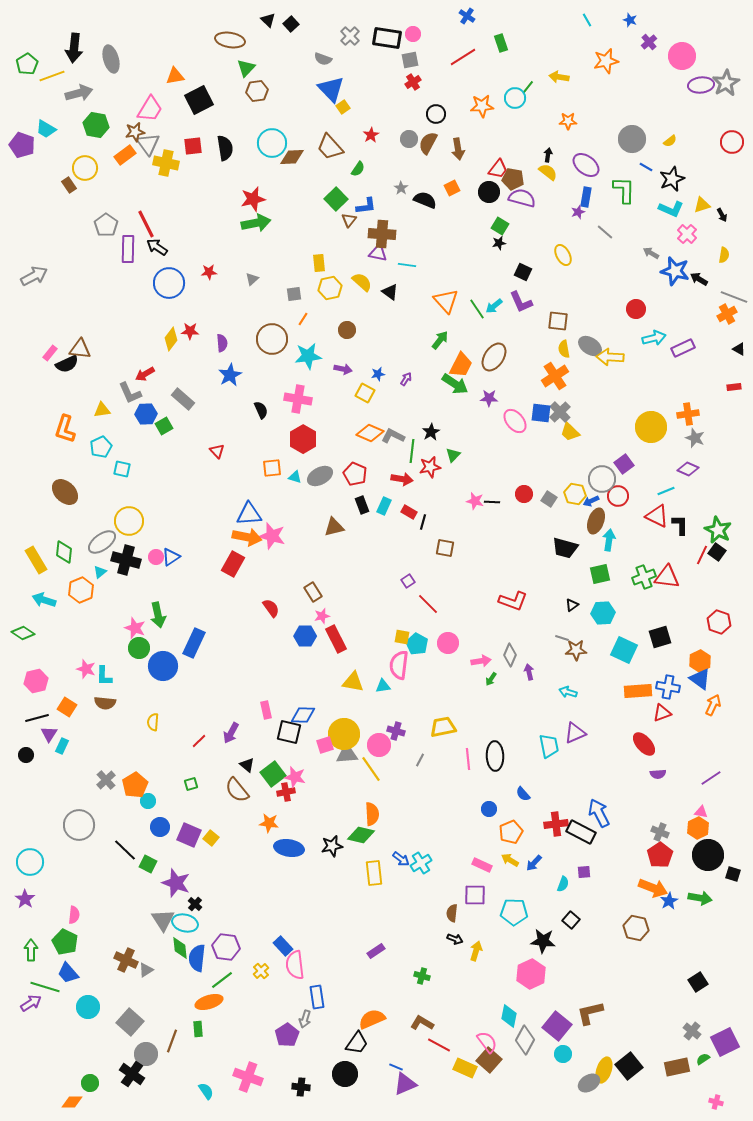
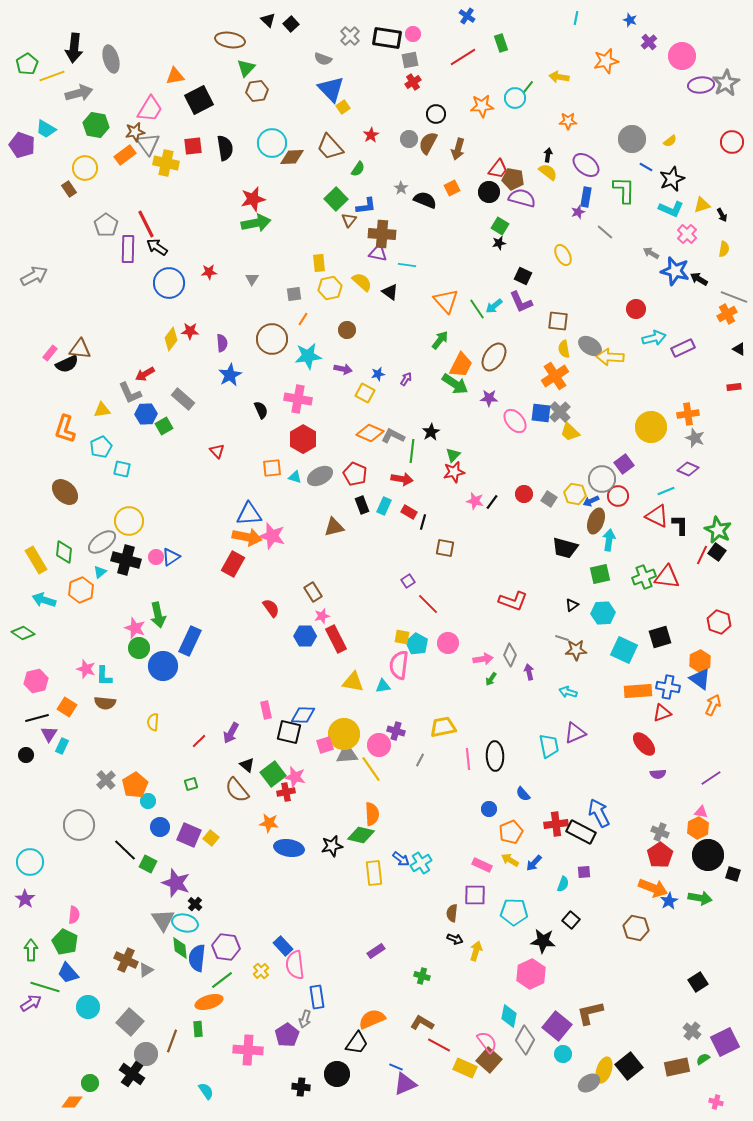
cyan line at (587, 20): moved 11 px left, 2 px up; rotated 40 degrees clockwise
brown arrow at (458, 149): rotated 25 degrees clockwise
brown rectangle at (69, 185): moved 4 px down
yellow semicircle at (724, 255): moved 6 px up
black square at (523, 272): moved 4 px down
gray triangle at (252, 279): rotated 16 degrees counterclockwise
red star at (430, 467): moved 24 px right, 5 px down
black line at (492, 502): rotated 56 degrees counterclockwise
blue rectangle at (194, 643): moved 4 px left, 2 px up
pink arrow at (481, 661): moved 2 px right, 2 px up
black circle at (345, 1074): moved 8 px left
pink cross at (248, 1077): moved 27 px up; rotated 16 degrees counterclockwise
